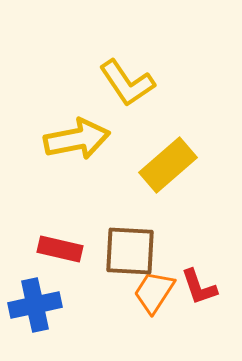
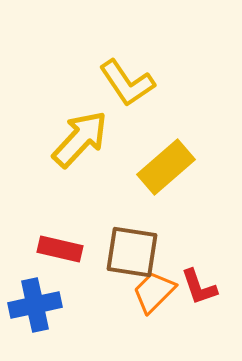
yellow arrow: moved 3 px right; rotated 36 degrees counterclockwise
yellow rectangle: moved 2 px left, 2 px down
brown square: moved 2 px right, 1 px down; rotated 6 degrees clockwise
orange trapezoid: rotated 12 degrees clockwise
